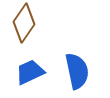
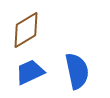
brown diamond: moved 2 px right, 7 px down; rotated 24 degrees clockwise
